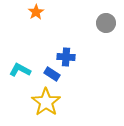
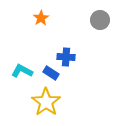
orange star: moved 5 px right, 6 px down
gray circle: moved 6 px left, 3 px up
cyan L-shape: moved 2 px right, 1 px down
blue rectangle: moved 1 px left, 1 px up
